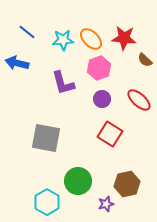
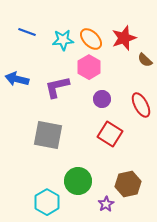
blue line: rotated 18 degrees counterclockwise
red star: rotated 25 degrees counterclockwise
blue arrow: moved 16 px down
pink hexagon: moved 10 px left, 1 px up; rotated 10 degrees counterclockwise
purple L-shape: moved 6 px left, 4 px down; rotated 92 degrees clockwise
red ellipse: moved 2 px right, 5 px down; rotated 20 degrees clockwise
gray square: moved 2 px right, 3 px up
brown hexagon: moved 1 px right
purple star: rotated 14 degrees counterclockwise
